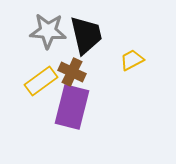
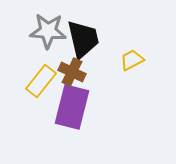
black trapezoid: moved 3 px left, 4 px down
yellow rectangle: rotated 16 degrees counterclockwise
